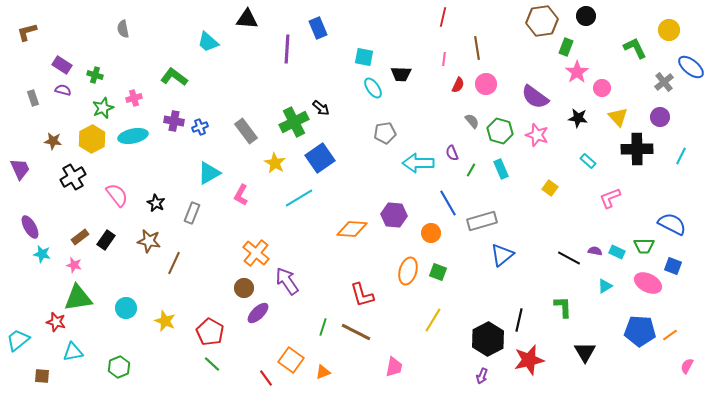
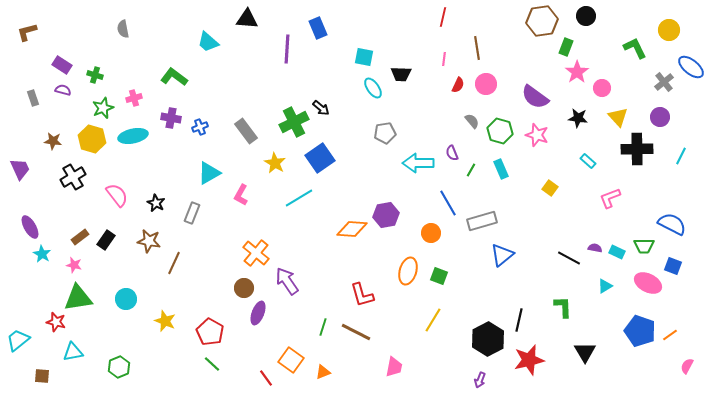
purple cross at (174, 121): moved 3 px left, 3 px up
yellow hexagon at (92, 139): rotated 16 degrees counterclockwise
purple hexagon at (394, 215): moved 8 px left; rotated 15 degrees counterclockwise
purple semicircle at (595, 251): moved 3 px up
cyan star at (42, 254): rotated 18 degrees clockwise
green square at (438, 272): moved 1 px right, 4 px down
cyan circle at (126, 308): moved 9 px up
purple ellipse at (258, 313): rotated 25 degrees counterclockwise
blue pentagon at (640, 331): rotated 16 degrees clockwise
purple arrow at (482, 376): moved 2 px left, 4 px down
